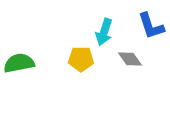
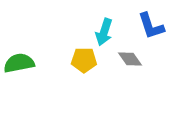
yellow pentagon: moved 3 px right, 1 px down
